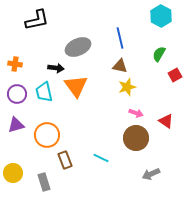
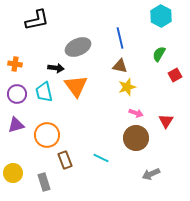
red triangle: rotated 28 degrees clockwise
